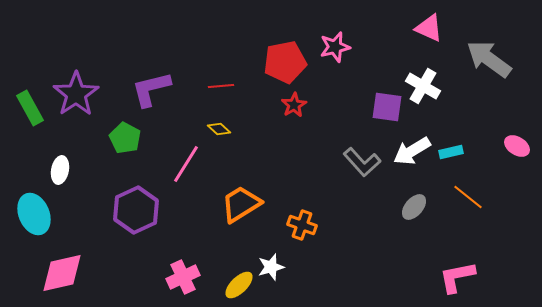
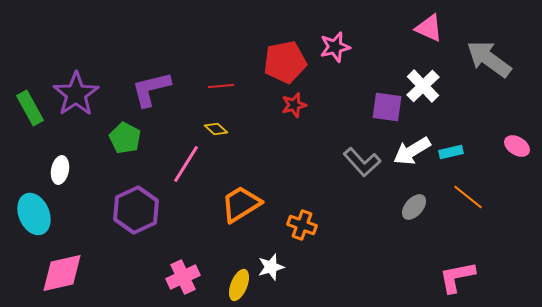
white cross: rotated 16 degrees clockwise
red star: rotated 15 degrees clockwise
yellow diamond: moved 3 px left
yellow ellipse: rotated 24 degrees counterclockwise
